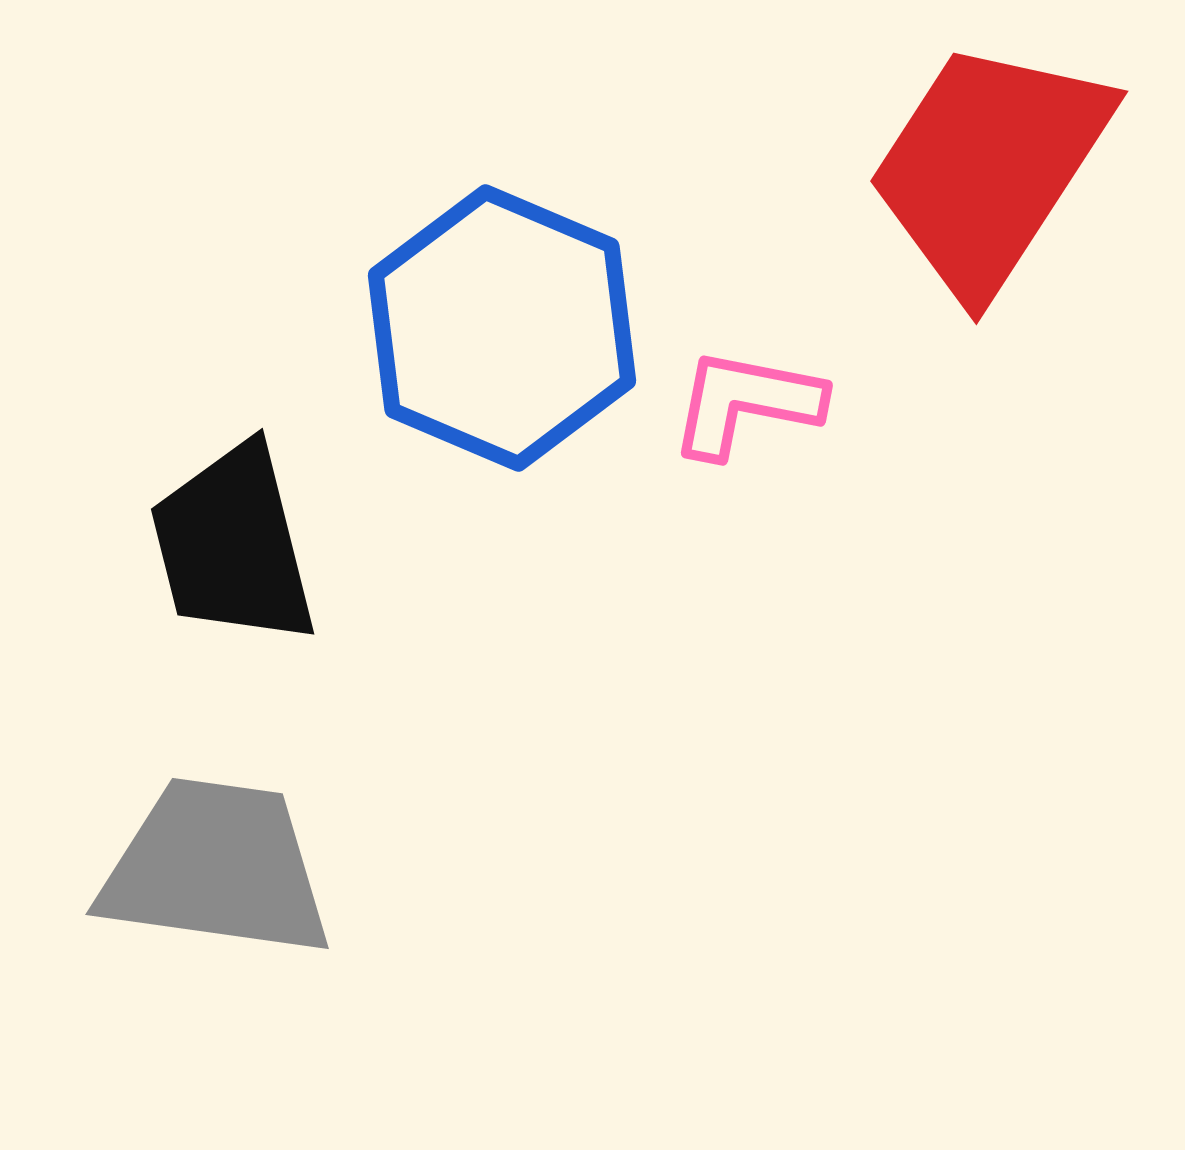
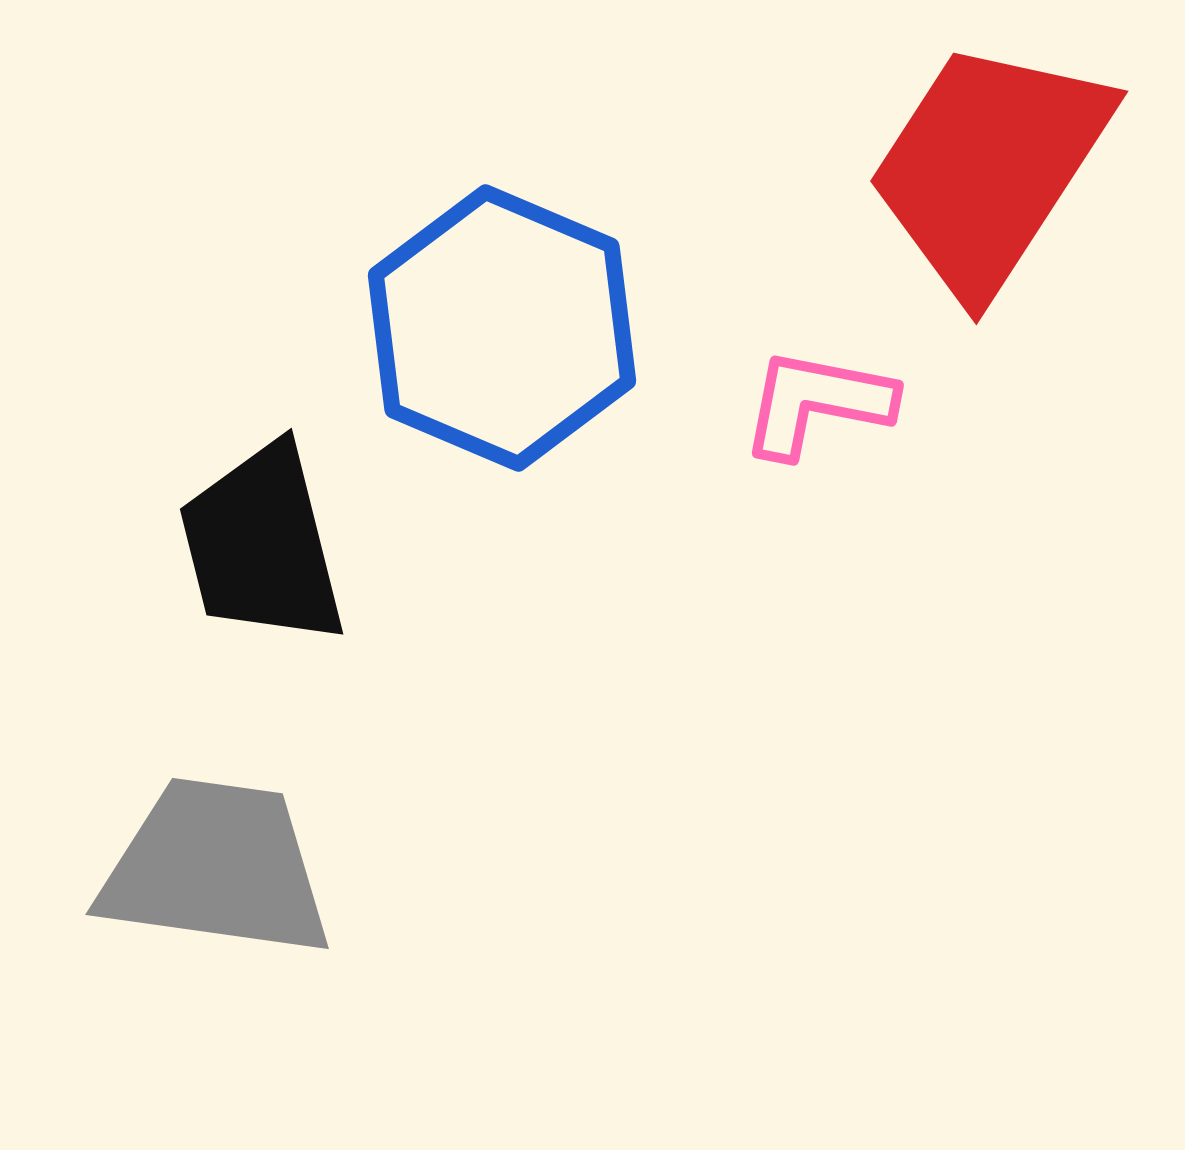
pink L-shape: moved 71 px right
black trapezoid: moved 29 px right
